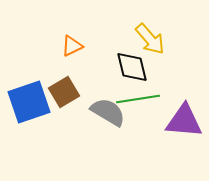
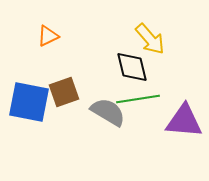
orange triangle: moved 24 px left, 10 px up
brown square: rotated 12 degrees clockwise
blue square: rotated 30 degrees clockwise
